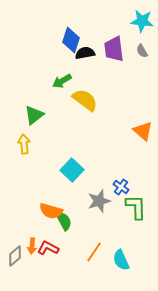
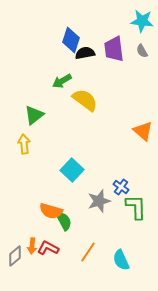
orange line: moved 6 px left
